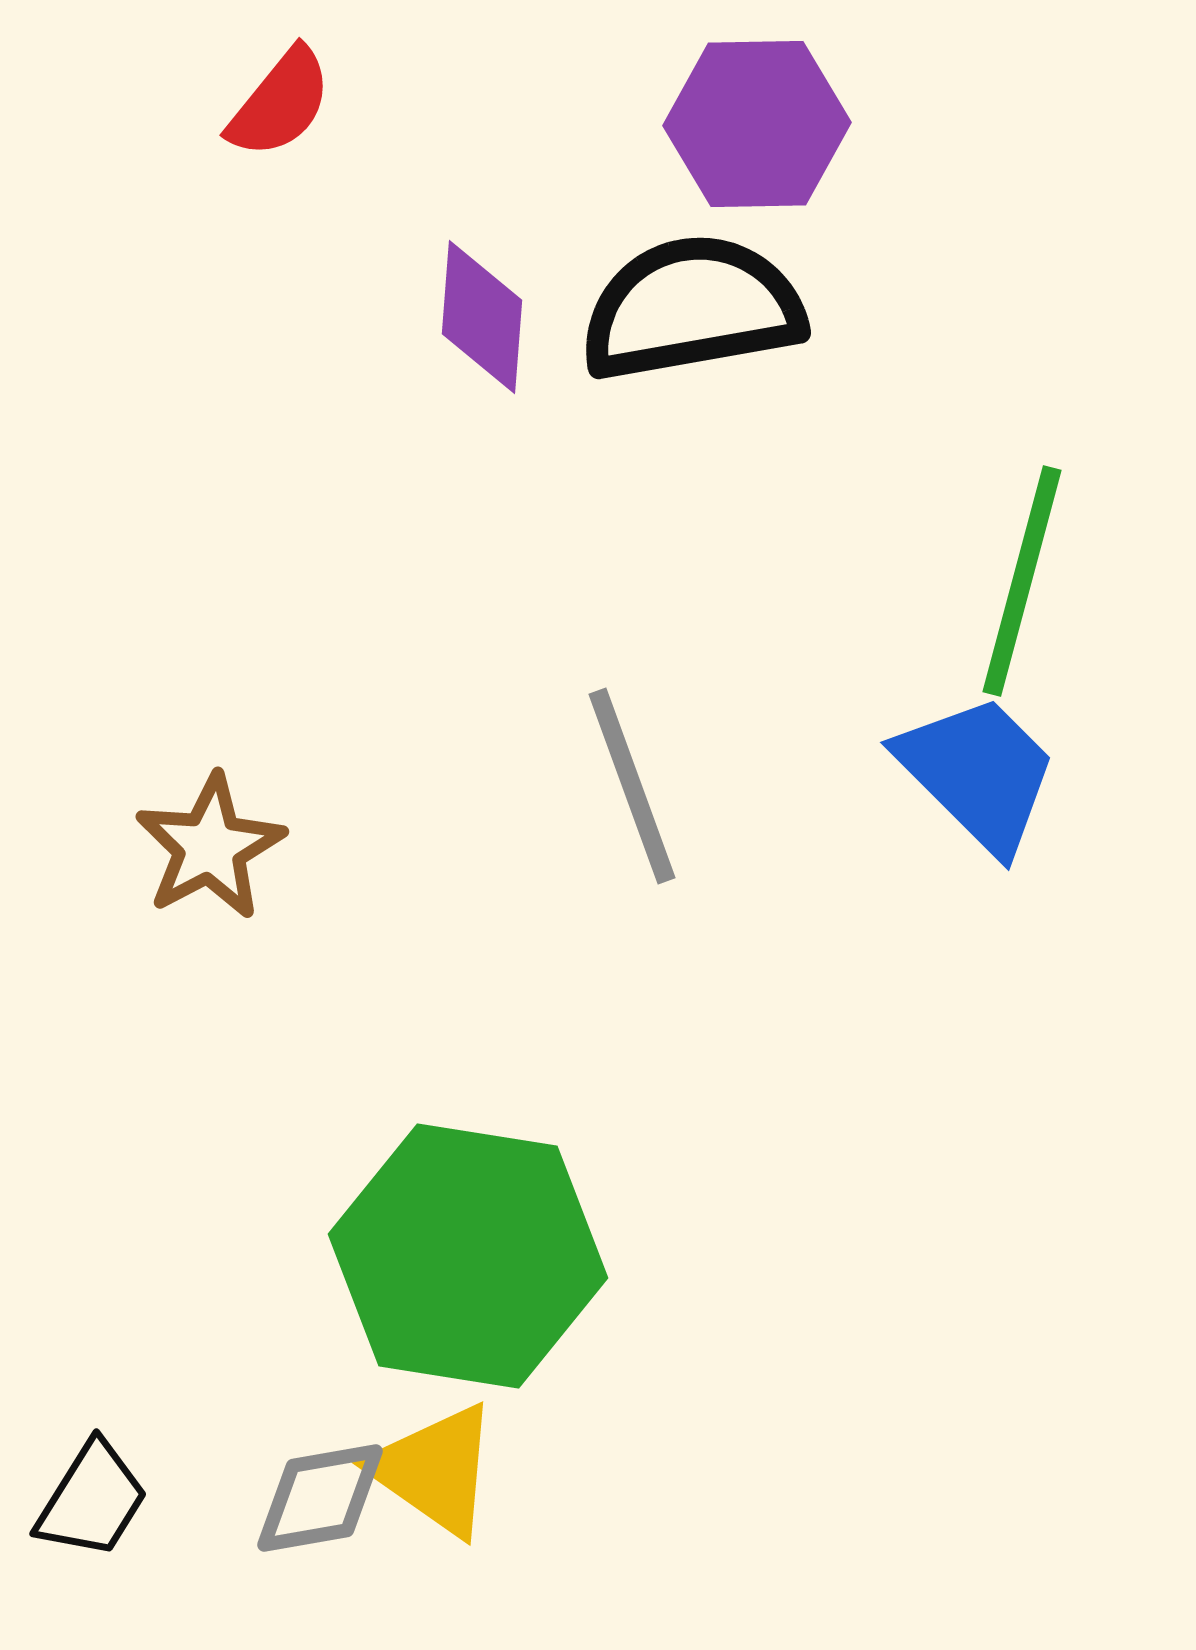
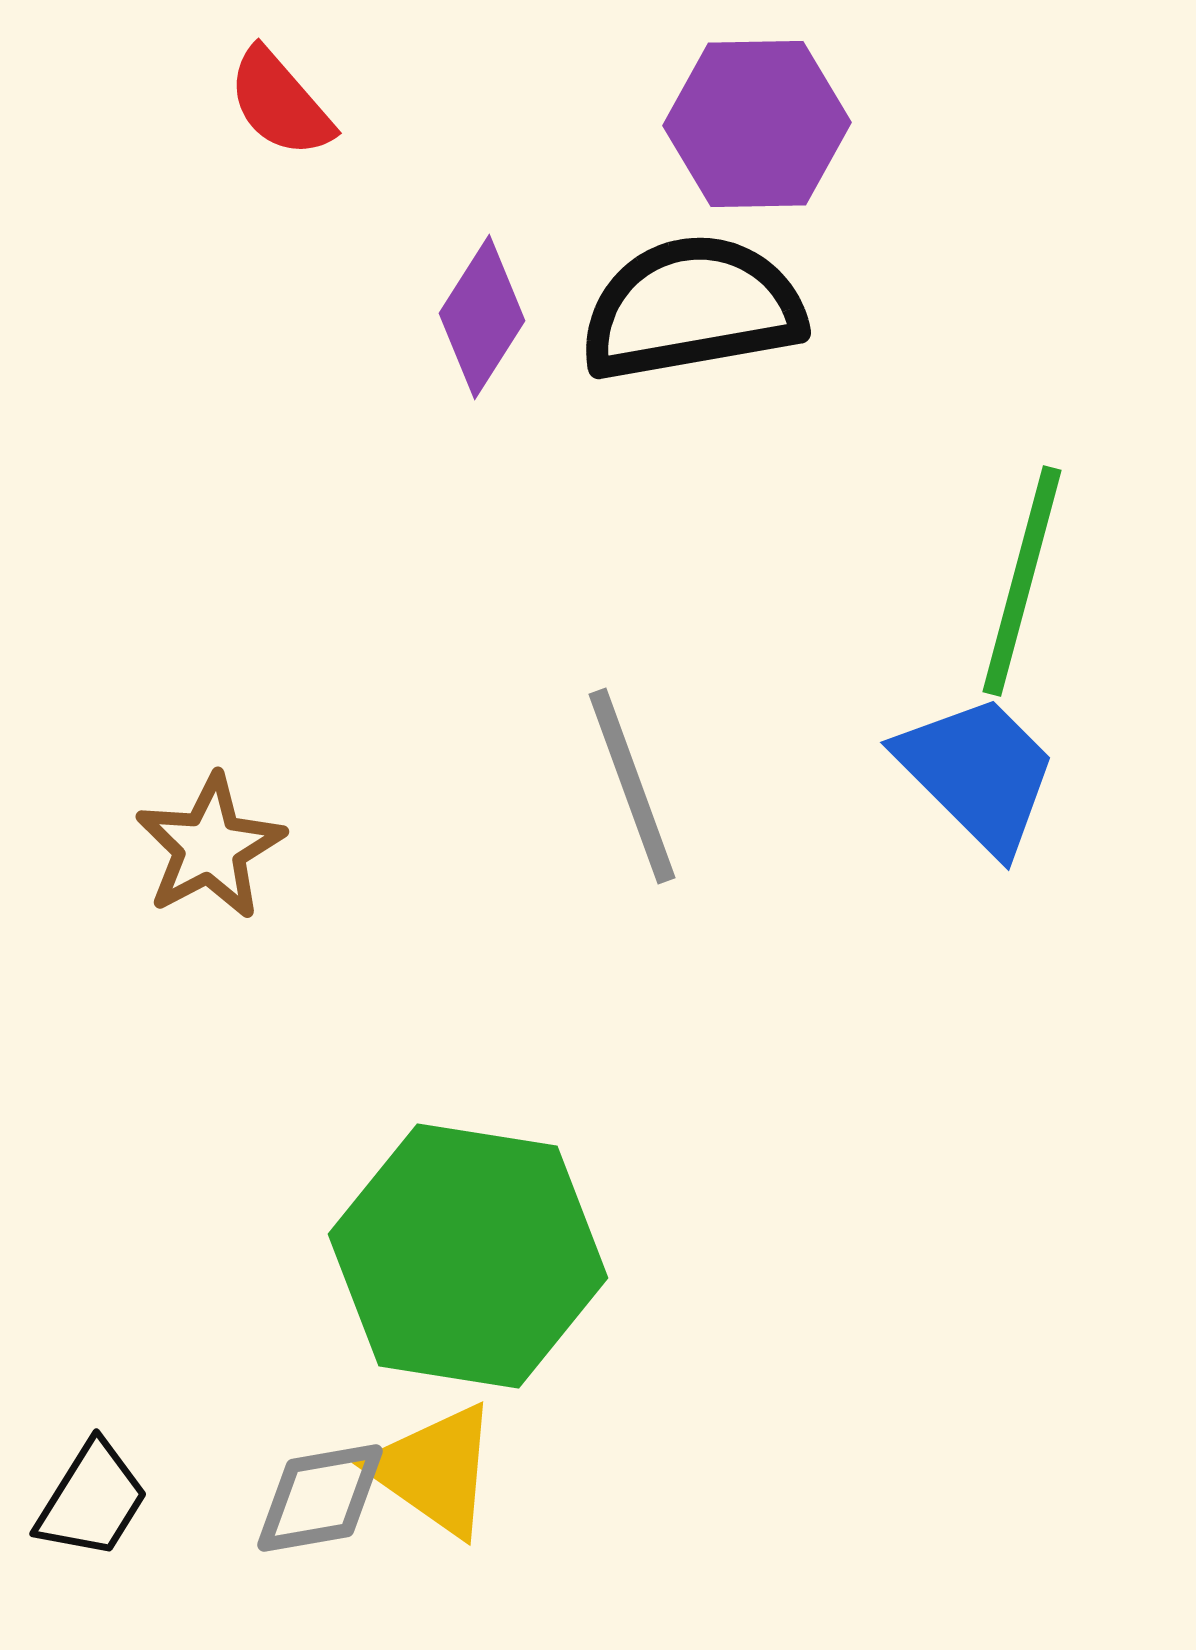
red semicircle: rotated 100 degrees clockwise
purple diamond: rotated 28 degrees clockwise
